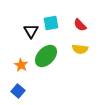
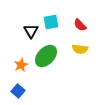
cyan square: moved 1 px up
orange star: rotated 16 degrees clockwise
